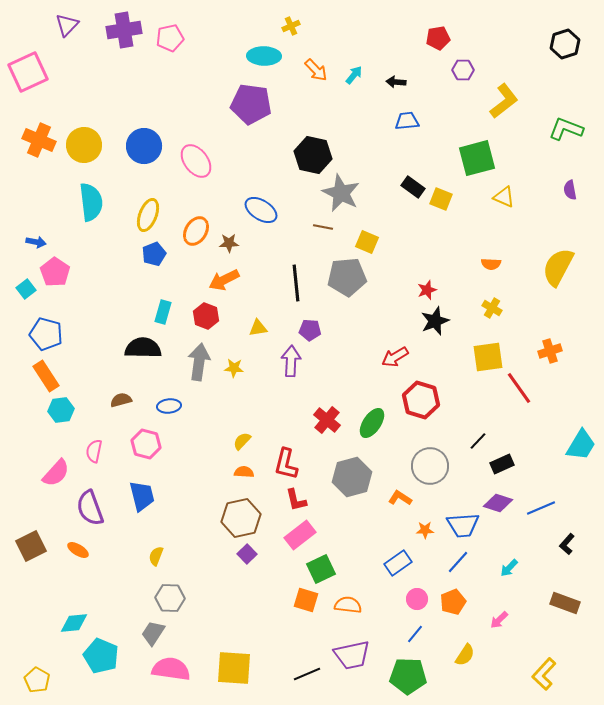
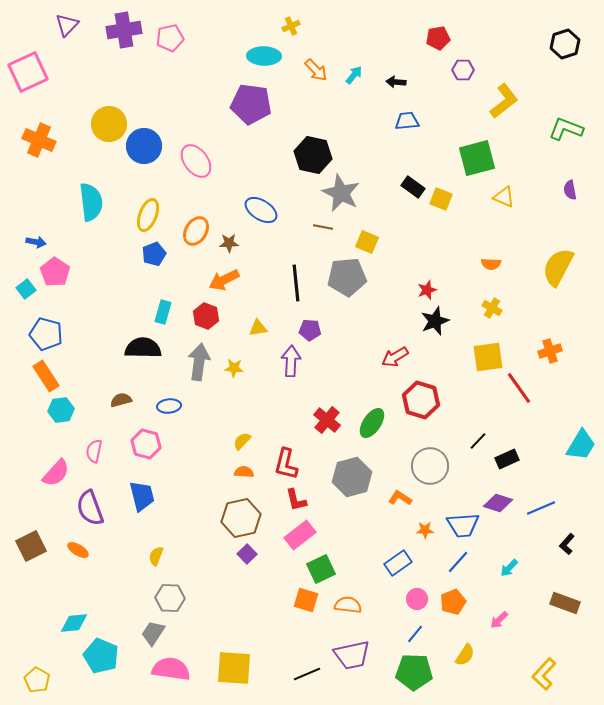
yellow circle at (84, 145): moved 25 px right, 21 px up
black rectangle at (502, 464): moved 5 px right, 5 px up
green pentagon at (408, 676): moved 6 px right, 4 px up
